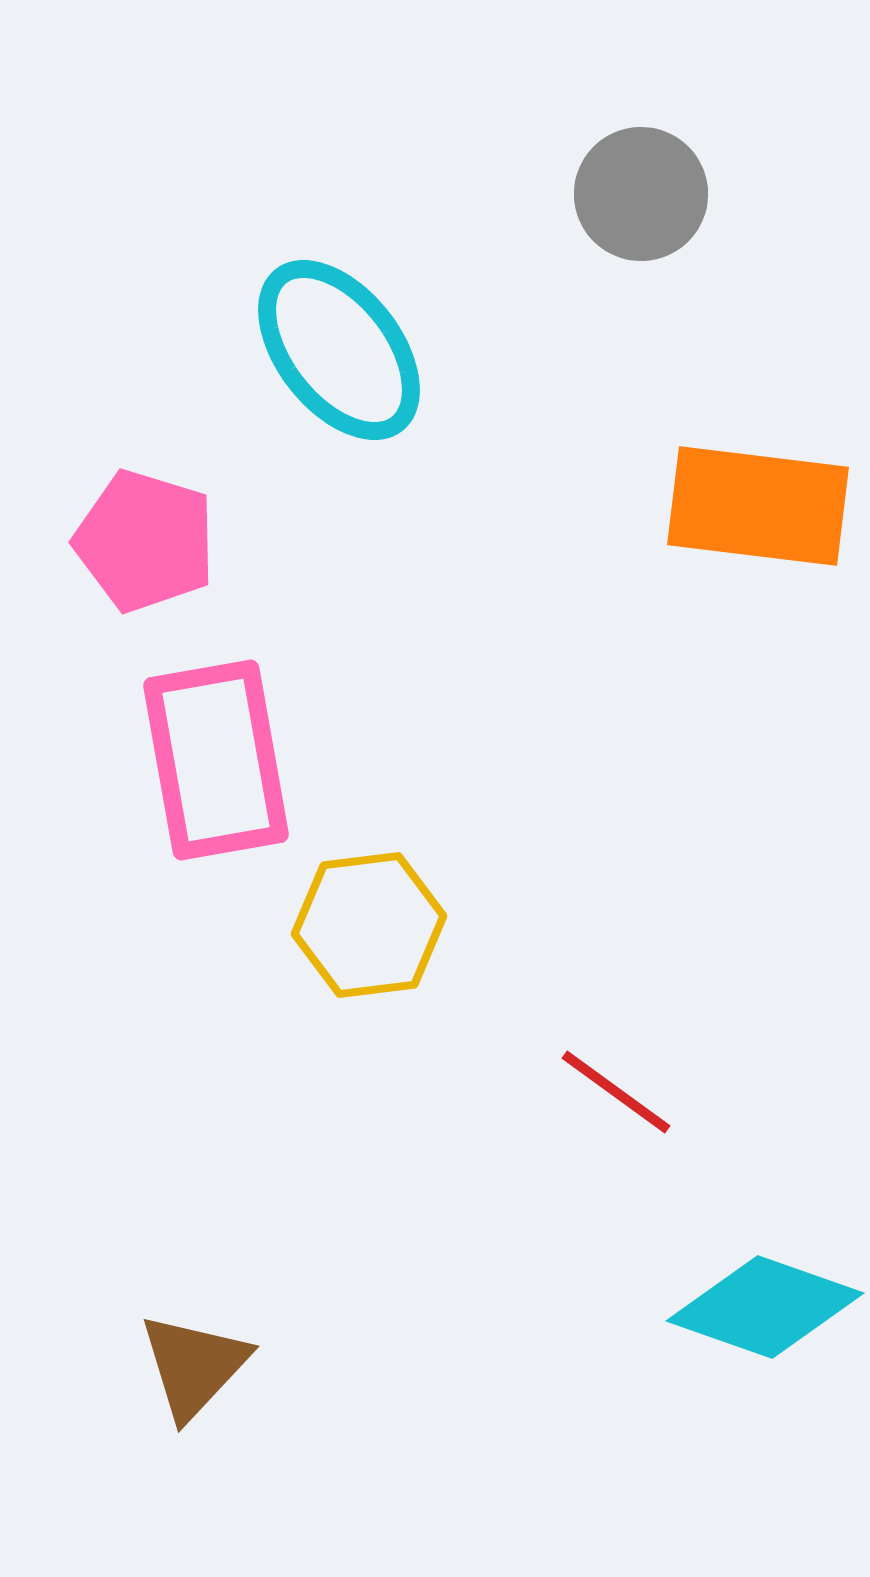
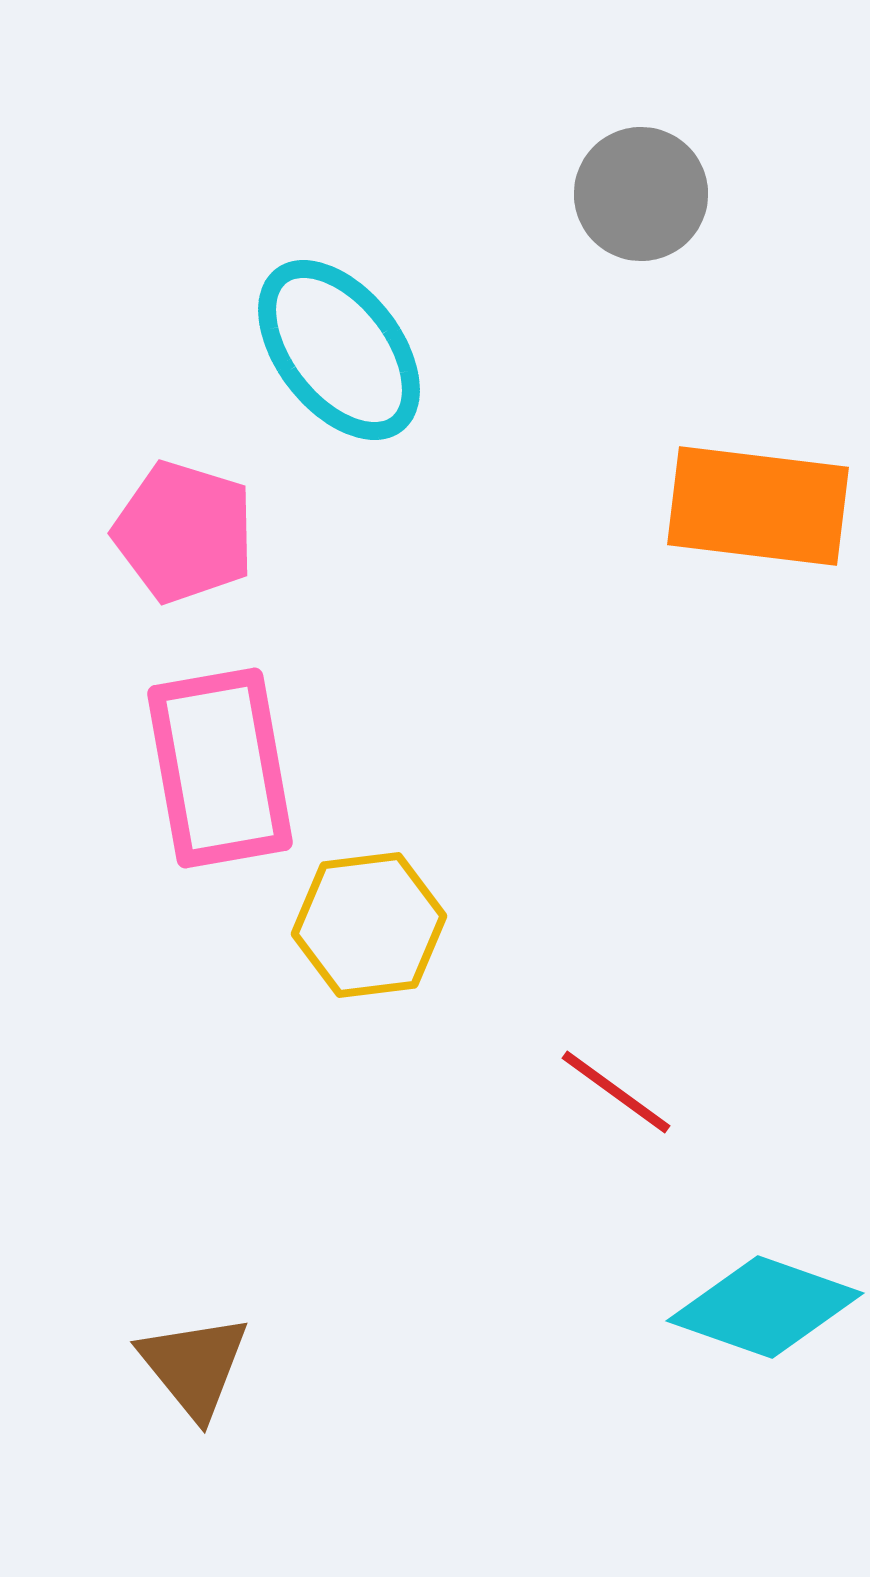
pink pentagon: moved 39 px right, 9 px up
pink rectangle: moved 4 px right, 8 px down
brown triangle: rotated 22 degrees counterclockwise
